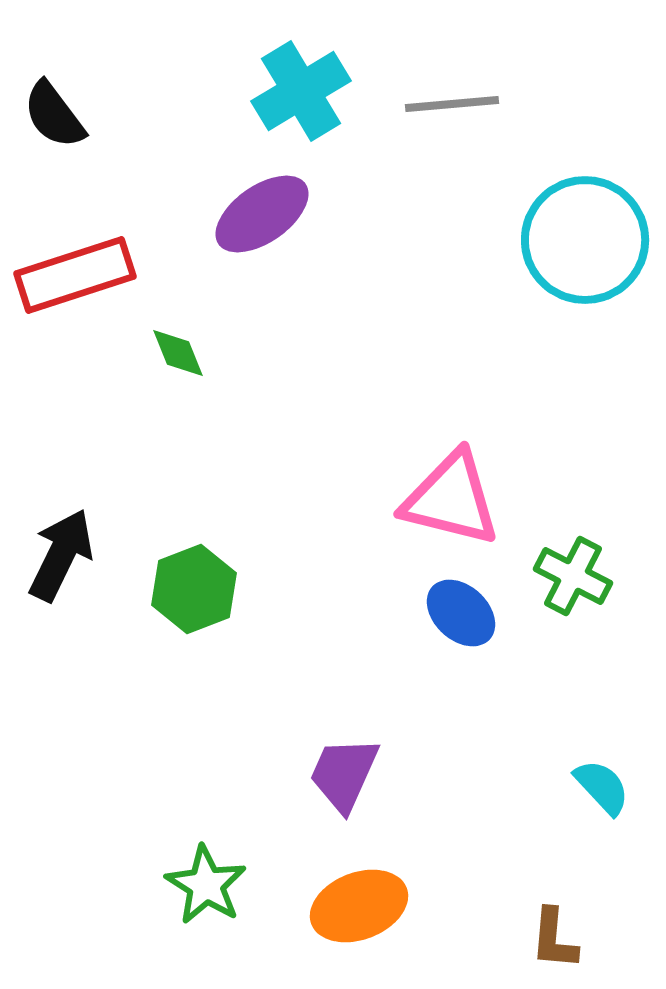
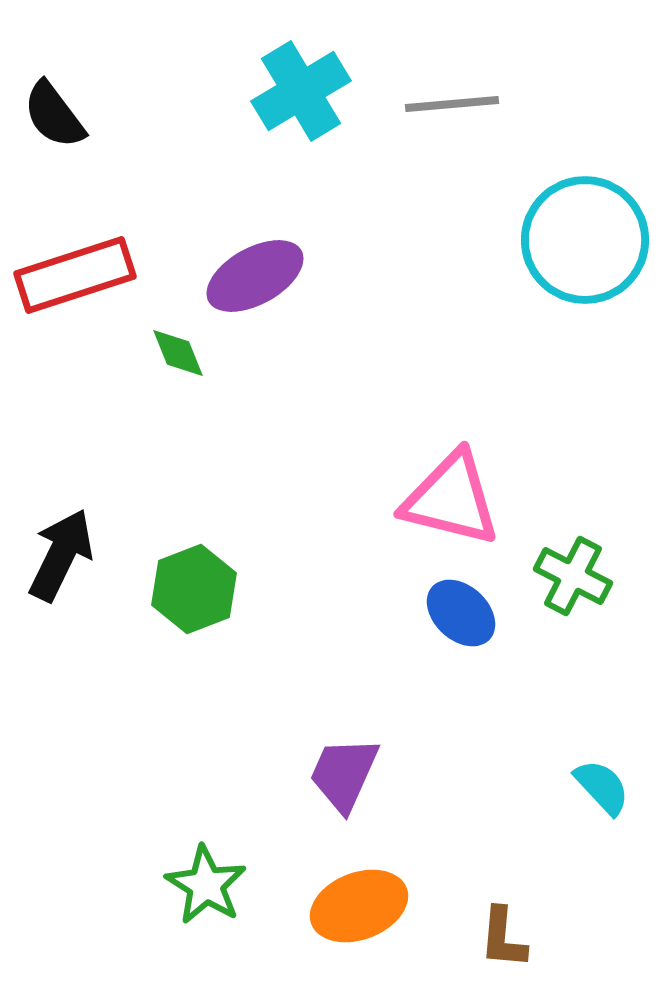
purple ellipse: moved 7 px left, 62 px down; rotated 6 degrees clockwise
brown L-shape: moved 51 px left, 1 px up
